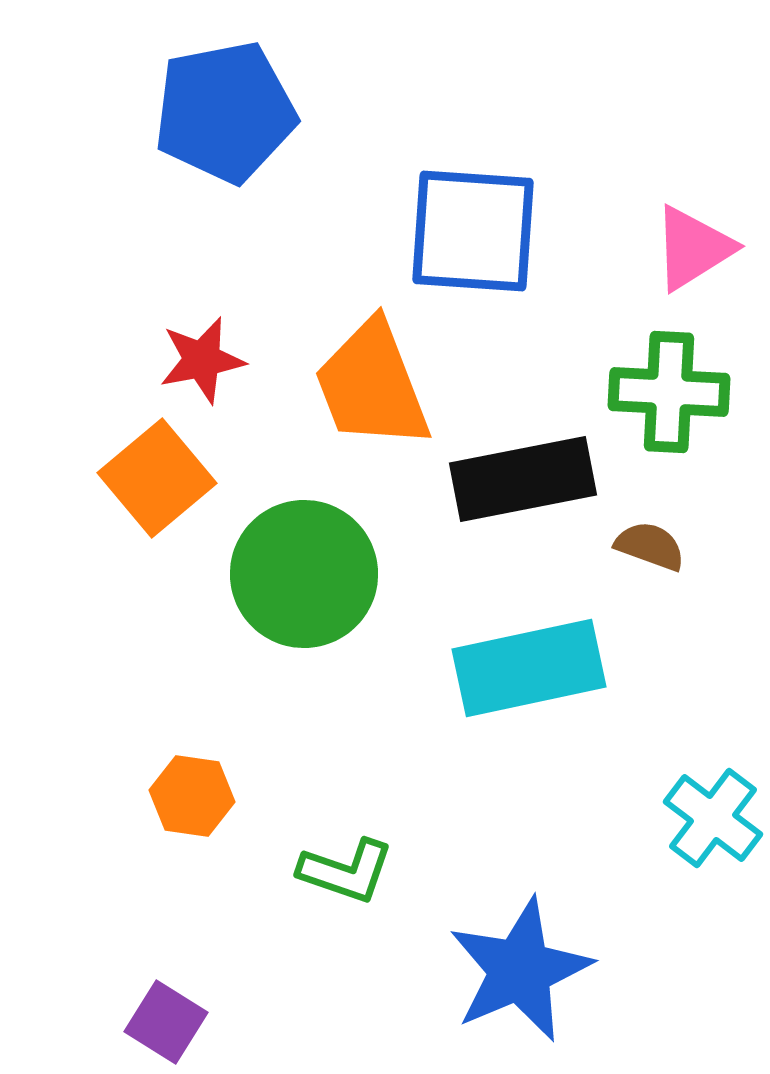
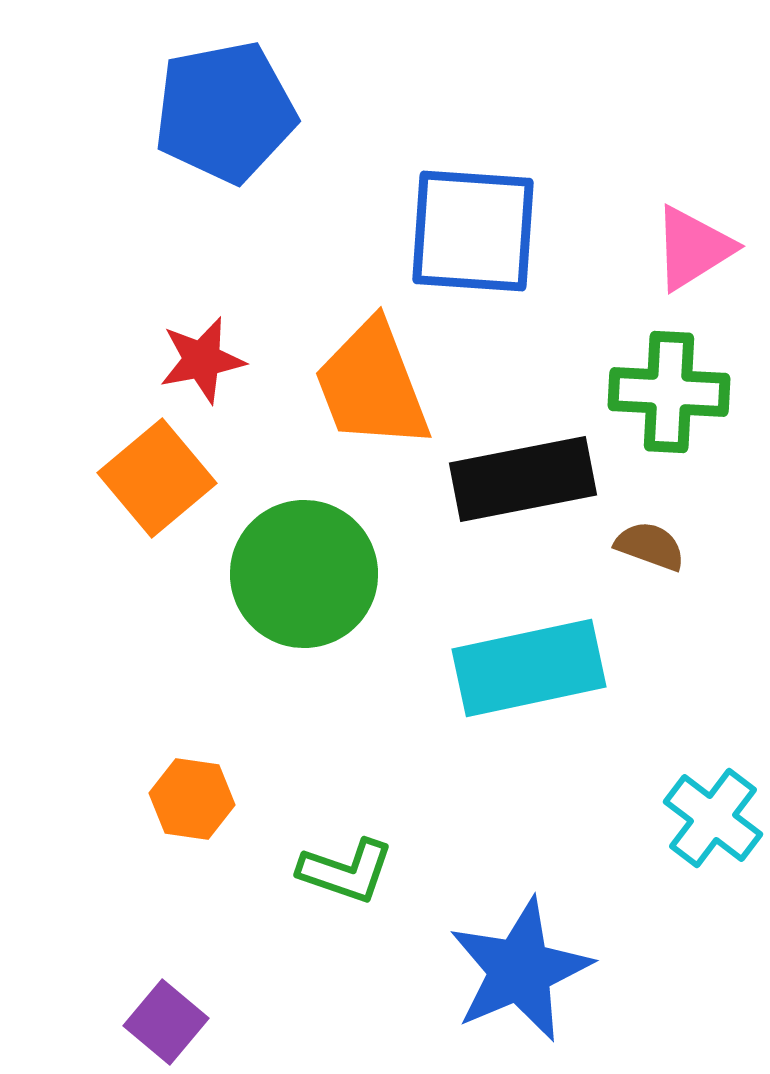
orange hexagon: moved 3 px down
purple square: rotated 8 degrees clockwise
